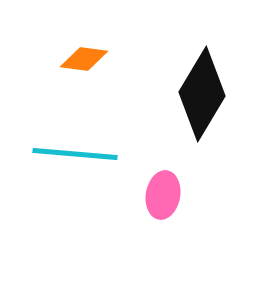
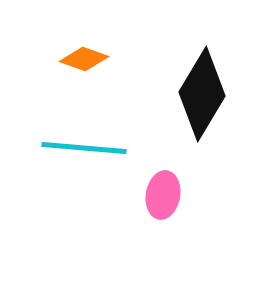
orange diamond: rotated 12 degrees clockwise
cyan line: moved 9 px right, 6 px up
